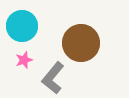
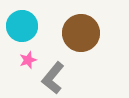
brown circle: moved 10 px up
pink star: moved 4 px right
